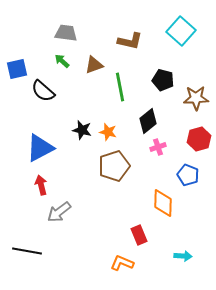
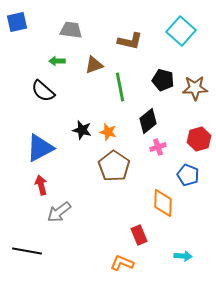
gray trapezoid: moved 5 px right, 3 px up
green arrow: moved 5 px left; rotated 42 degrees counterclockwise
blue square: moved 47 px up
brown star: moved 1 px left, 10 px up
brown pentagon: rotated 20 degrees counterclockwise
